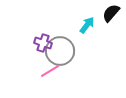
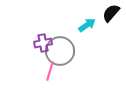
cyan arrow: rotated 18 degrees clockwise
purple cross: rotated 30 degrees counterclockwise
pink line: rotated 42 degrees counterclockwise
